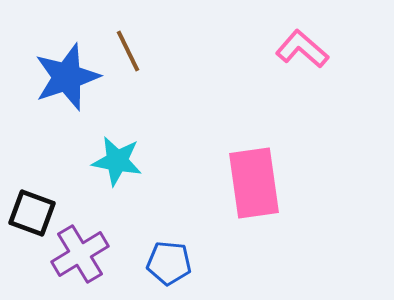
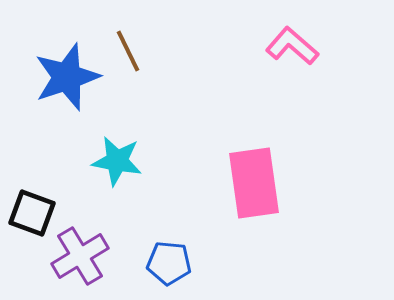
pink L-shape: moved 10 px left, 3 px up
purple cross: moved 2 px down
